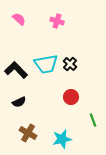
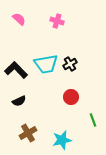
black cross: rotated 16 degrees clockwise
black semicircle: moved 1 px up
brown cross: rotated 30 degrees clockwise
cyan star: moved 1 px down
